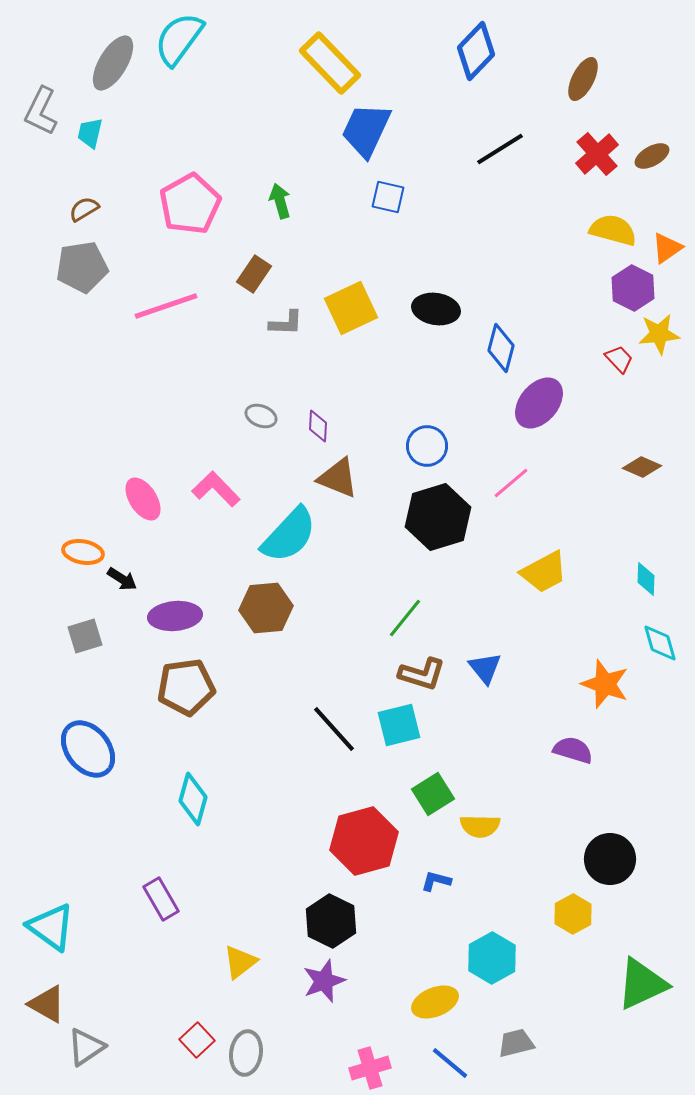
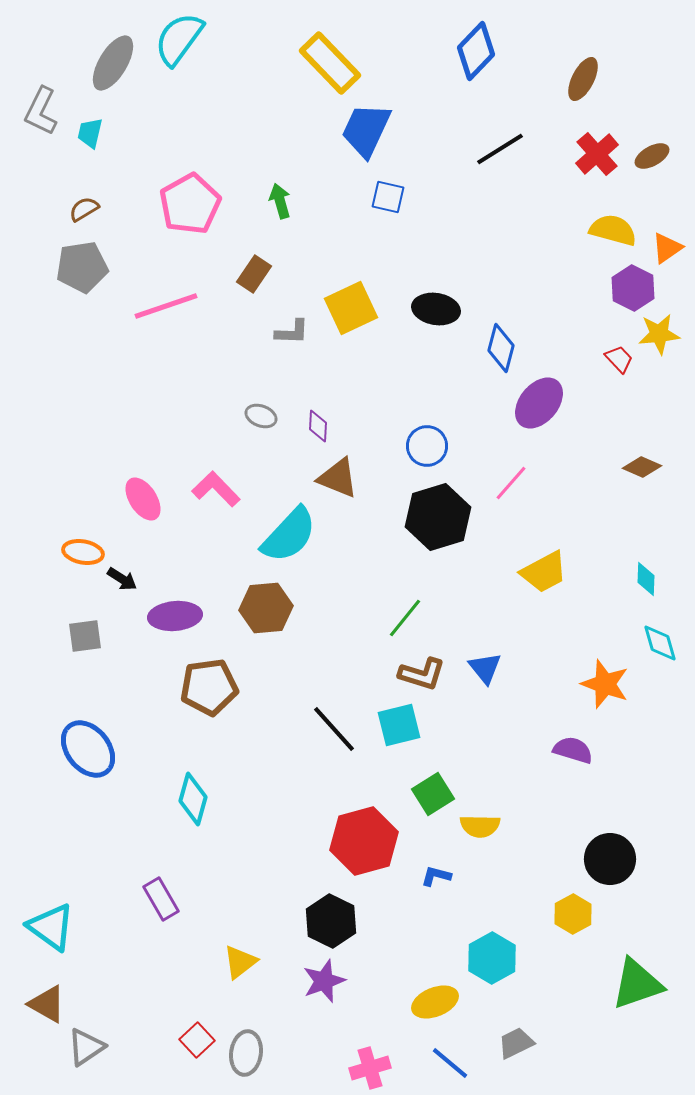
gray L-shape at (286, 323): moved 6 px right, 9 px down
pink line at (511, 483): rotated 9 degrees counterclockwise
gray square at (85, 636): rotated 9 degrees clockwise
brown pentagon at (186, 687): moved 23 px right
blue L-shape at (436, 881): moved 5 px up
green triangle at (642, 984): moved 5 px left; rotated 6 degrees clockwise
gray trapezoid at (516, 1043): rotated 12 degrees counterclockwise
